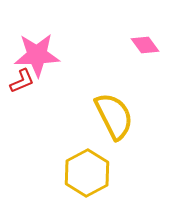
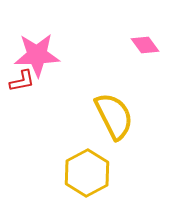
red L-shape: rotated 12 degrees clockwise
